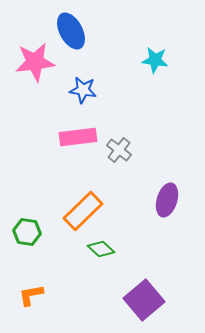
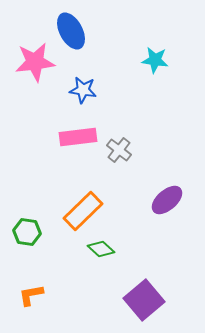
purple ellipse: rotated 32 degrees clockwise
